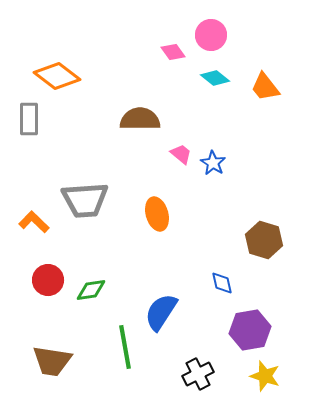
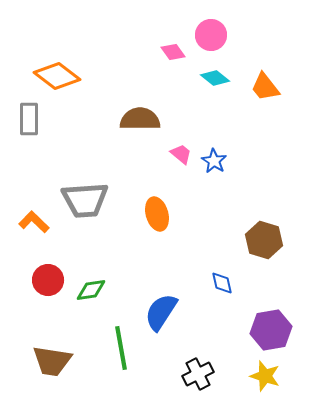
blue star: moved 1 px right, 2 px up
purple hexagon: moved 21 px right
green line: moved 4 px left, 1 px down
